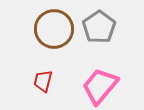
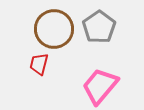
red trapezoid: moved 4 px left, 17 px up
